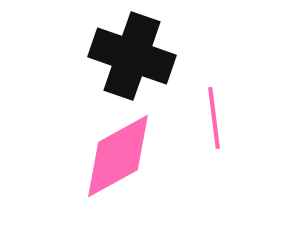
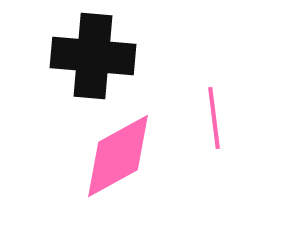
black cross: moved 39 px left; rotated 14 degrees counterclockwise
